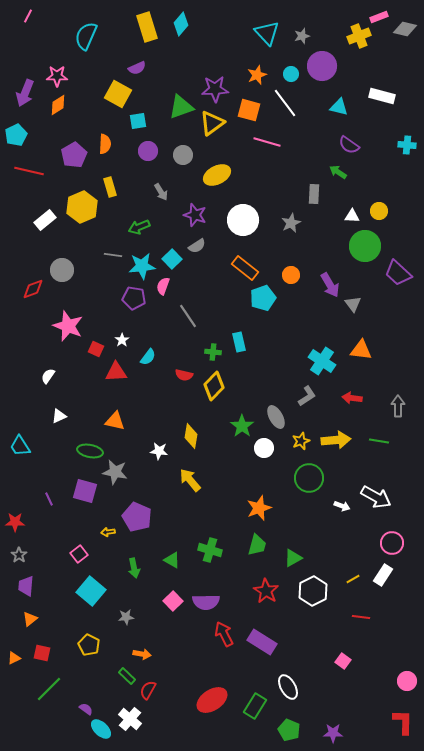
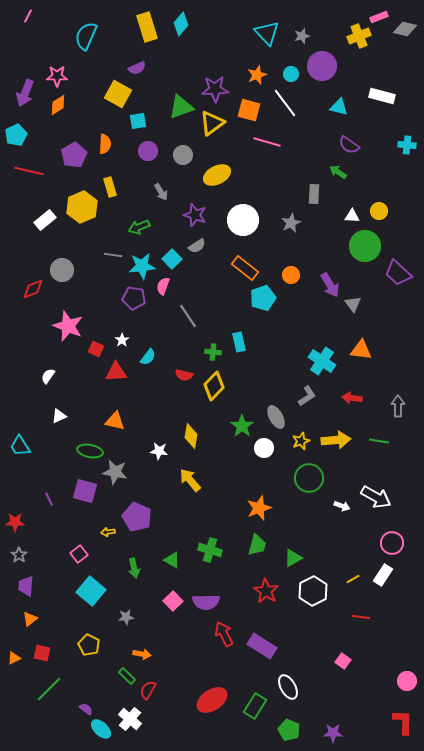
purple rectangle at (262, 642): moved 4 px down
